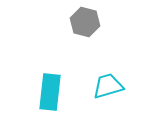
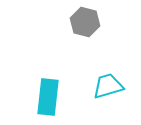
cyan rectangle: moved 2 px left, 5 px down
